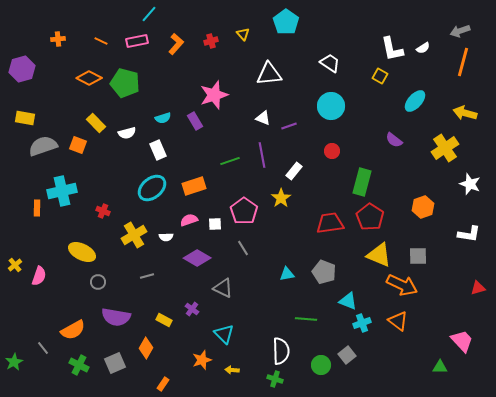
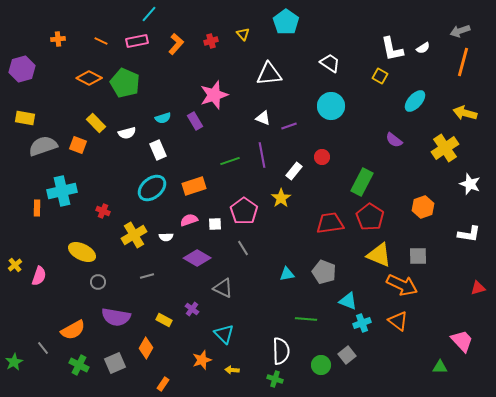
green pentagon at (125, 83): rotated 8 degrees clockwise
red circle at (332, 151): moved 10 px left, 6 px down
green rectangle at (362, 182): rotated 12 degrees clockwise
